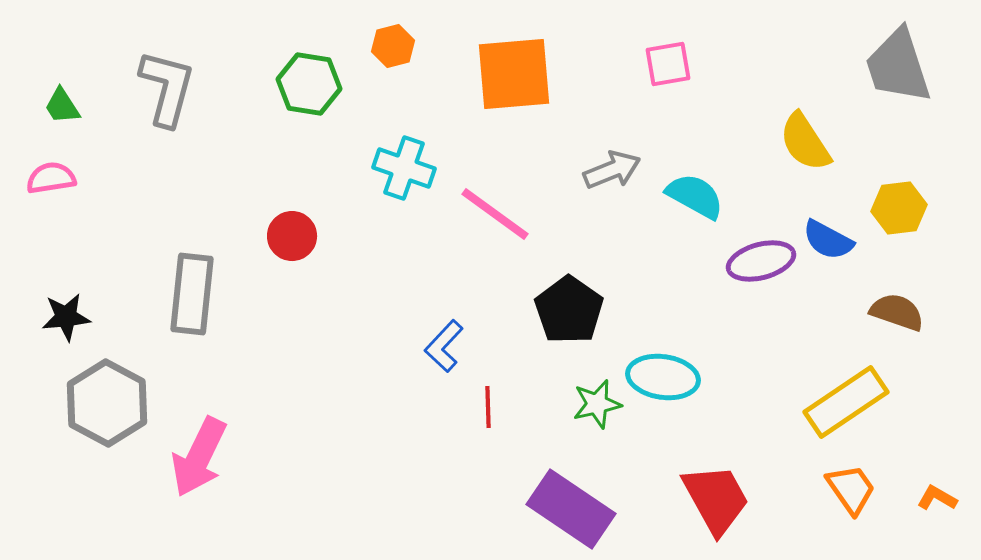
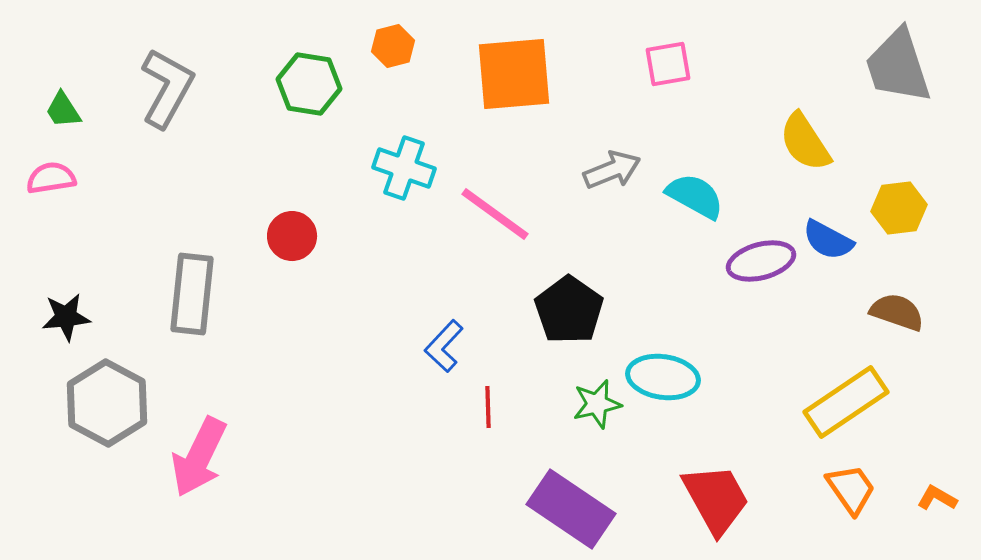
gray L-shape: rotated 14 degrees clockwise
green trapezoid: moved 1 px right, 4 px down
